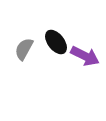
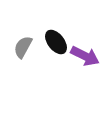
gray semicircle: moved 1 px left, 2 px up
